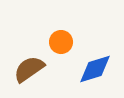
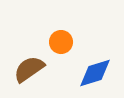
blue diamond: moved 4 px down
